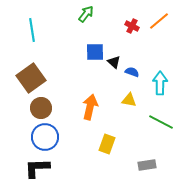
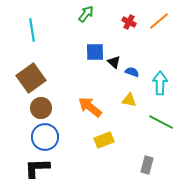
red cross: moved 3 px left, 4 px up
orange arrow: rotated 65 degrees counterclockwise
yellow rectangle: moved 3 px left, 4 px up; rotated 48 degrees clockwise
gray rectangle: rotated 66 degrees counterclockwise
